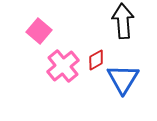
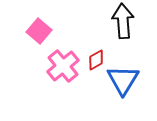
blue triangle: moved 1 px down
